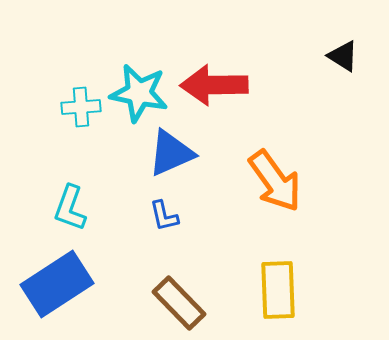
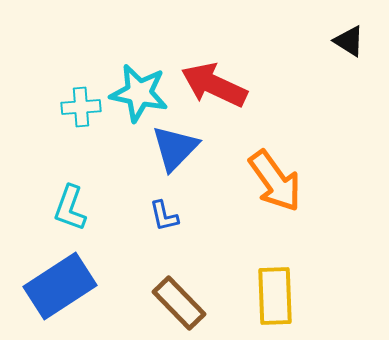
black triangle: moved 6 px right, 15 px up
red arrow: rotated 26 degrees clockwise
blue triangle: moved 4 px right, 5 px up; rotated 22 degrees counterclockwise
blue rectangle: moved 3 px right, 2 px down
yellow rectangle: moved 3 px left, 6 px down
